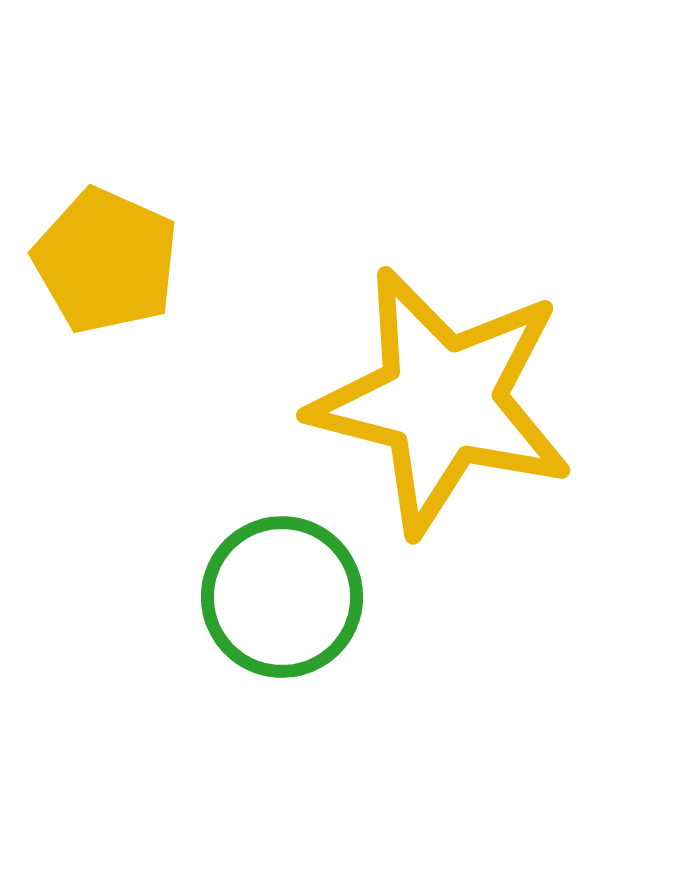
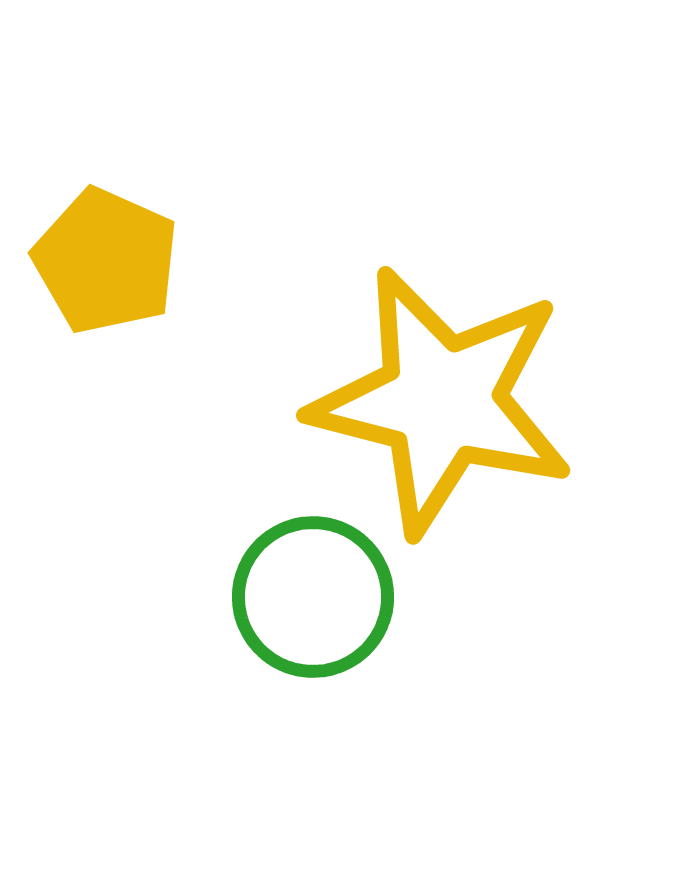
green circle: moved 31 px right
